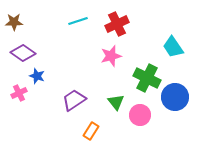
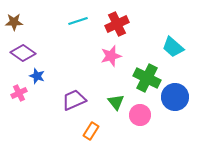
cyan trapezoid: rotated 15 degrees counterclockwise
purple trapezoid: rotated 10 degrees clockwise
